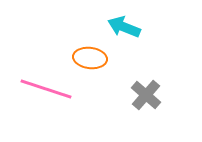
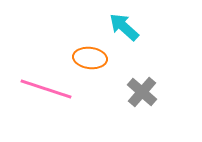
cyan arrow: rotated 20 degrees clockwise
gray cross: moved 4 px left, 3 px up
